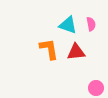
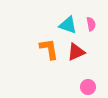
red triangle: rotated 18 degrees counterclockwise
pink circle: moved 8 px left, 1 px up
